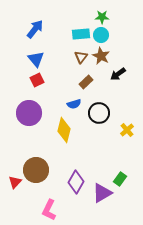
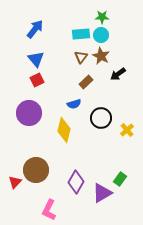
black circle: moved 2 px right, 5 px down
